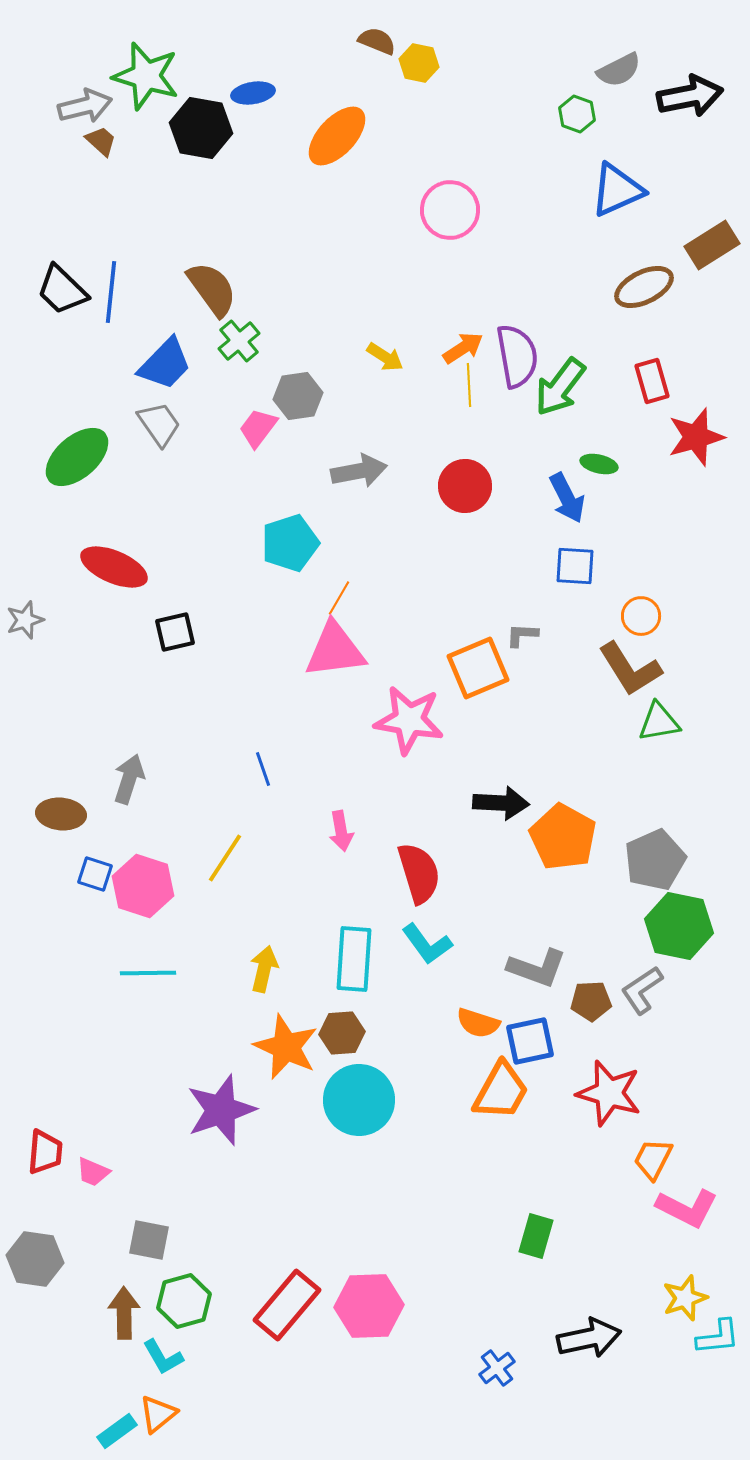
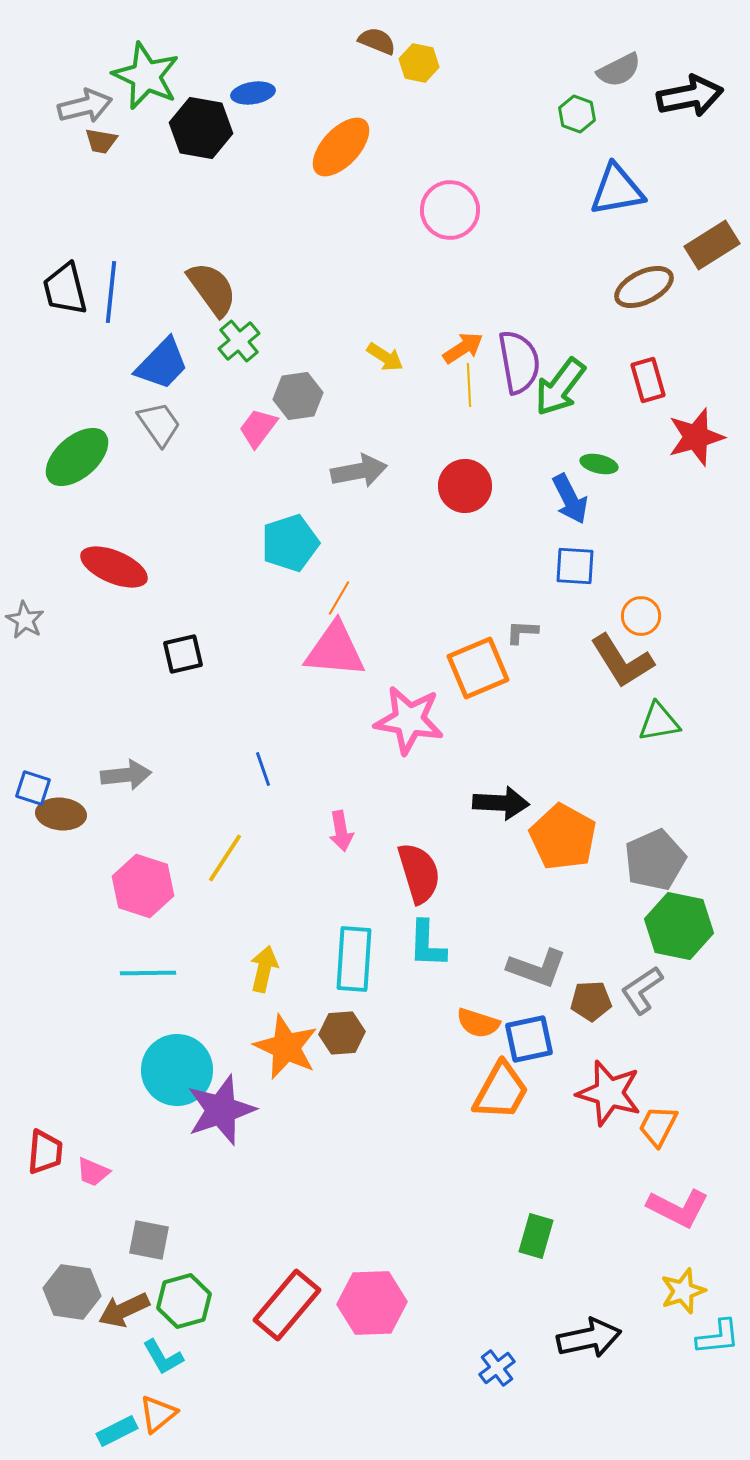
green star at (146, 76): rotated 8 degrees clockwise
orange ellipse at (337, 136): moved 4 px right, 11 px down
brown trapezoid at (101, 141): rotated 148 degrees clockwise
blue triangle at (617, 190): rotated 14 degrees clockwise
black trapezoid at (62, 290): moved 3 px right, 1 px up; rotated 32 degrees clockwise
purple semicircle at (517, 356): moved 2 px right, 6 px down
blue trapezoid at (165, 364): moved 3 px left
red rectangle at (652, 381): moved 4 px left, 1 px up
blue arrow at (567, 498): moved 3 px right, 1 px down
gray star at (25, 620): rotated 24 degrees counterclockwise
black square at (175, 632): moved 8 px right, 22 px down
gray L-shape at (522, 635): moved 3 px up
pink triangle at (335, 650): rotated 12 degrees clockwise
brown L-shape at (630, 669): moved 8 px left, 8 px up
gray arrow at (129, 779): moved 3 px left, 4 px up; rotated 66 degrees clockwise
blue square at (95, 874): moved 62 px left, 86 px up
cyan L-shape at (427, 944): rotated 38 degrees clockwise
blue square at (530, 1041): moved 1 px left, 2 px up
cyan circle at (359, 1100): moved 182 px left, 30 px up
orange trapezoid at (653, 1159): moved 5 px right, 33 px up
pink L-shape at (687, 1208): moved 9 px left
gray hexagon at (35, 1259): moved 37 px right, 33 px down
yellow star at (685, 1298): moved 2 px left, 7 px up
pink hexagon at (369, 1306): moved 3 px right, 3 px up
brown arrow at (124, 1313): moved 3 px up; rotated 114 degrees counterclockwise
cyan rectangle at (117, 1431): rotated 9 degrees clockwise
